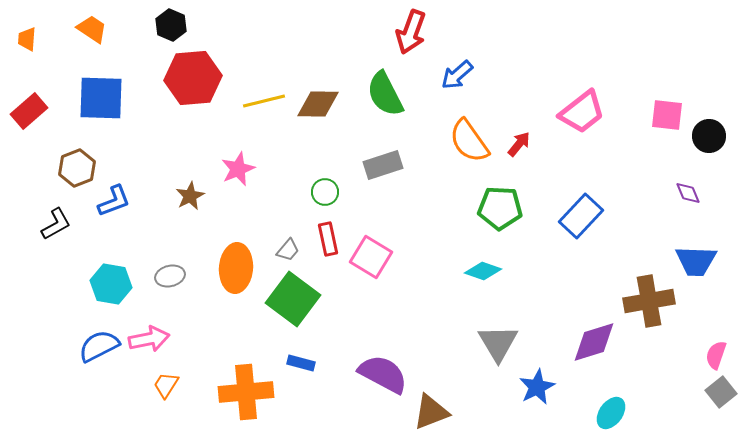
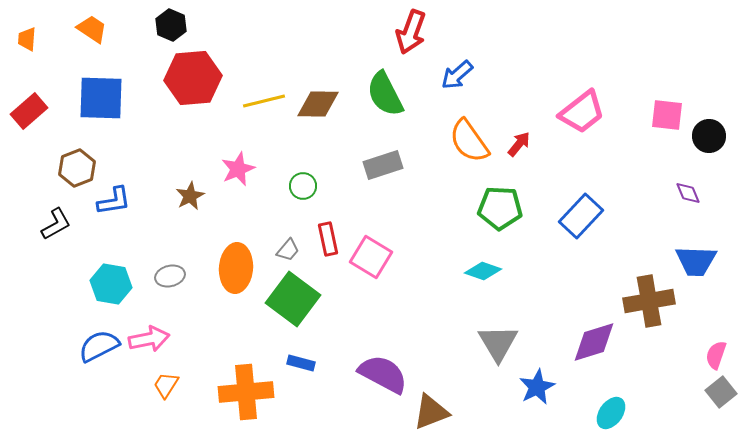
green circle at (325, 192): moved 22 px left, 6 px up
blue L-shape at (114, 201): rotated 12 degrees clockwise
